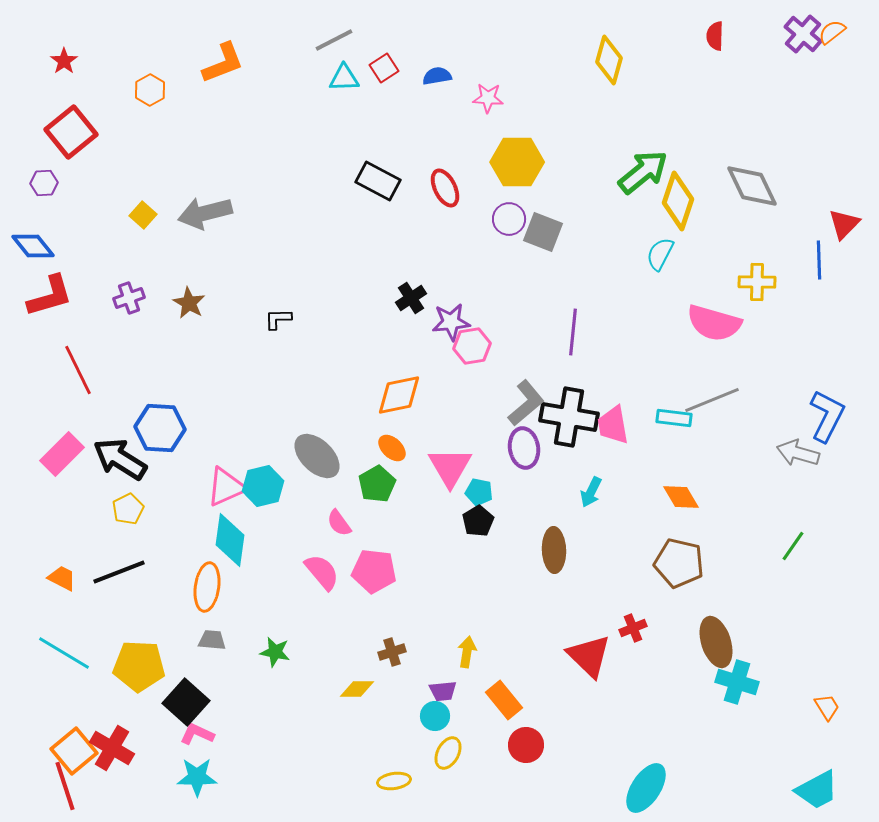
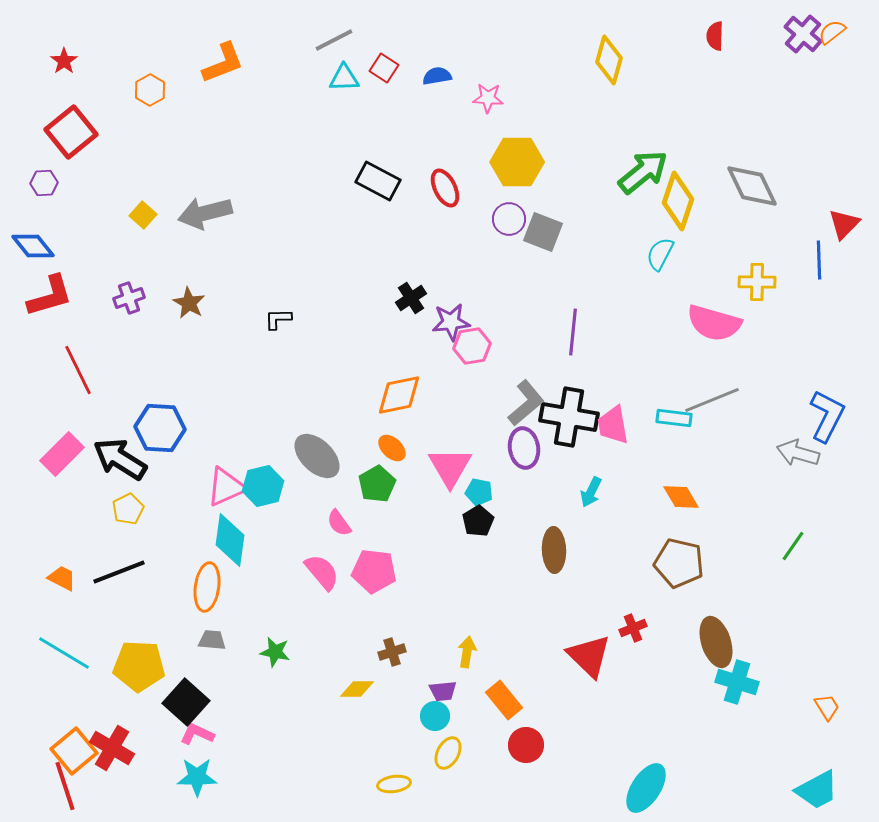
red square at (384, 68): rotated 24 degrees counterclockwise
yellow ellipse at (394, 781): moved 3 px down
